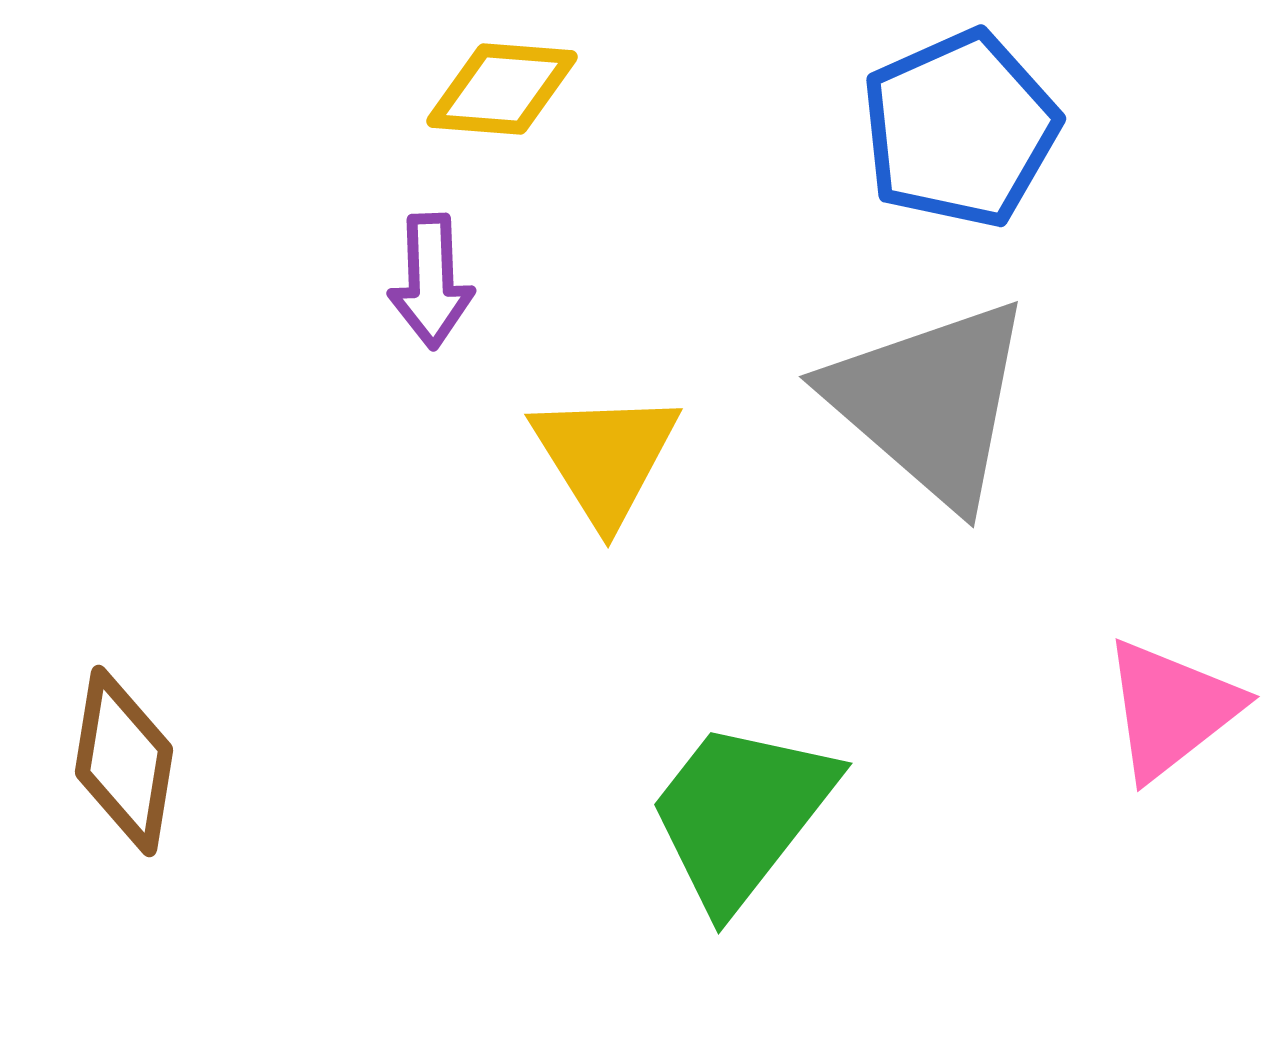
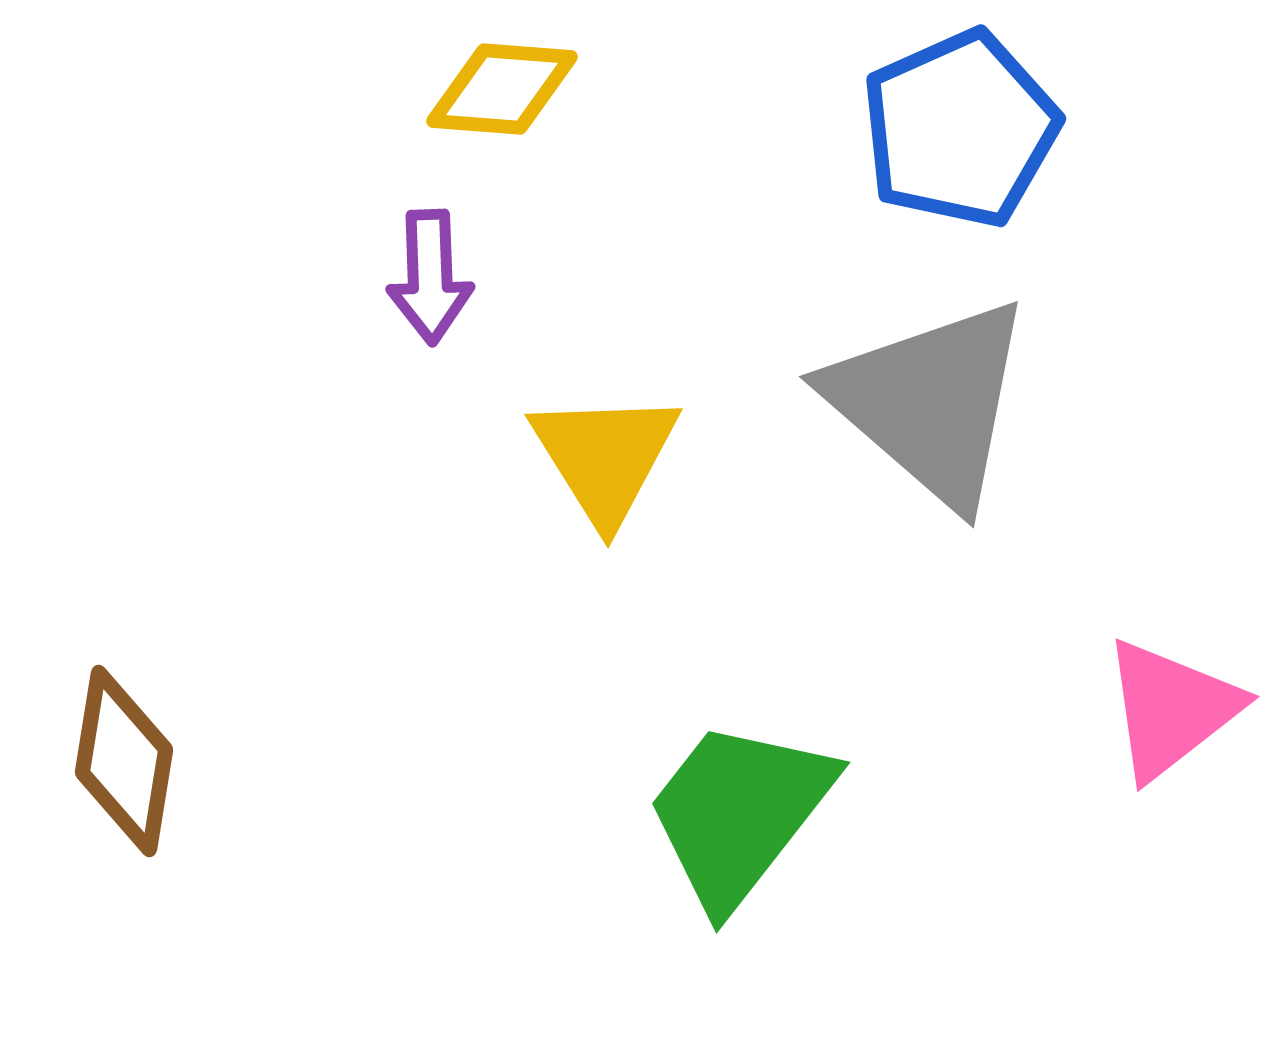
purple arrow: moved 1 px left, 4 px up
green trapezoid: moved 2 px left, 1 px up
